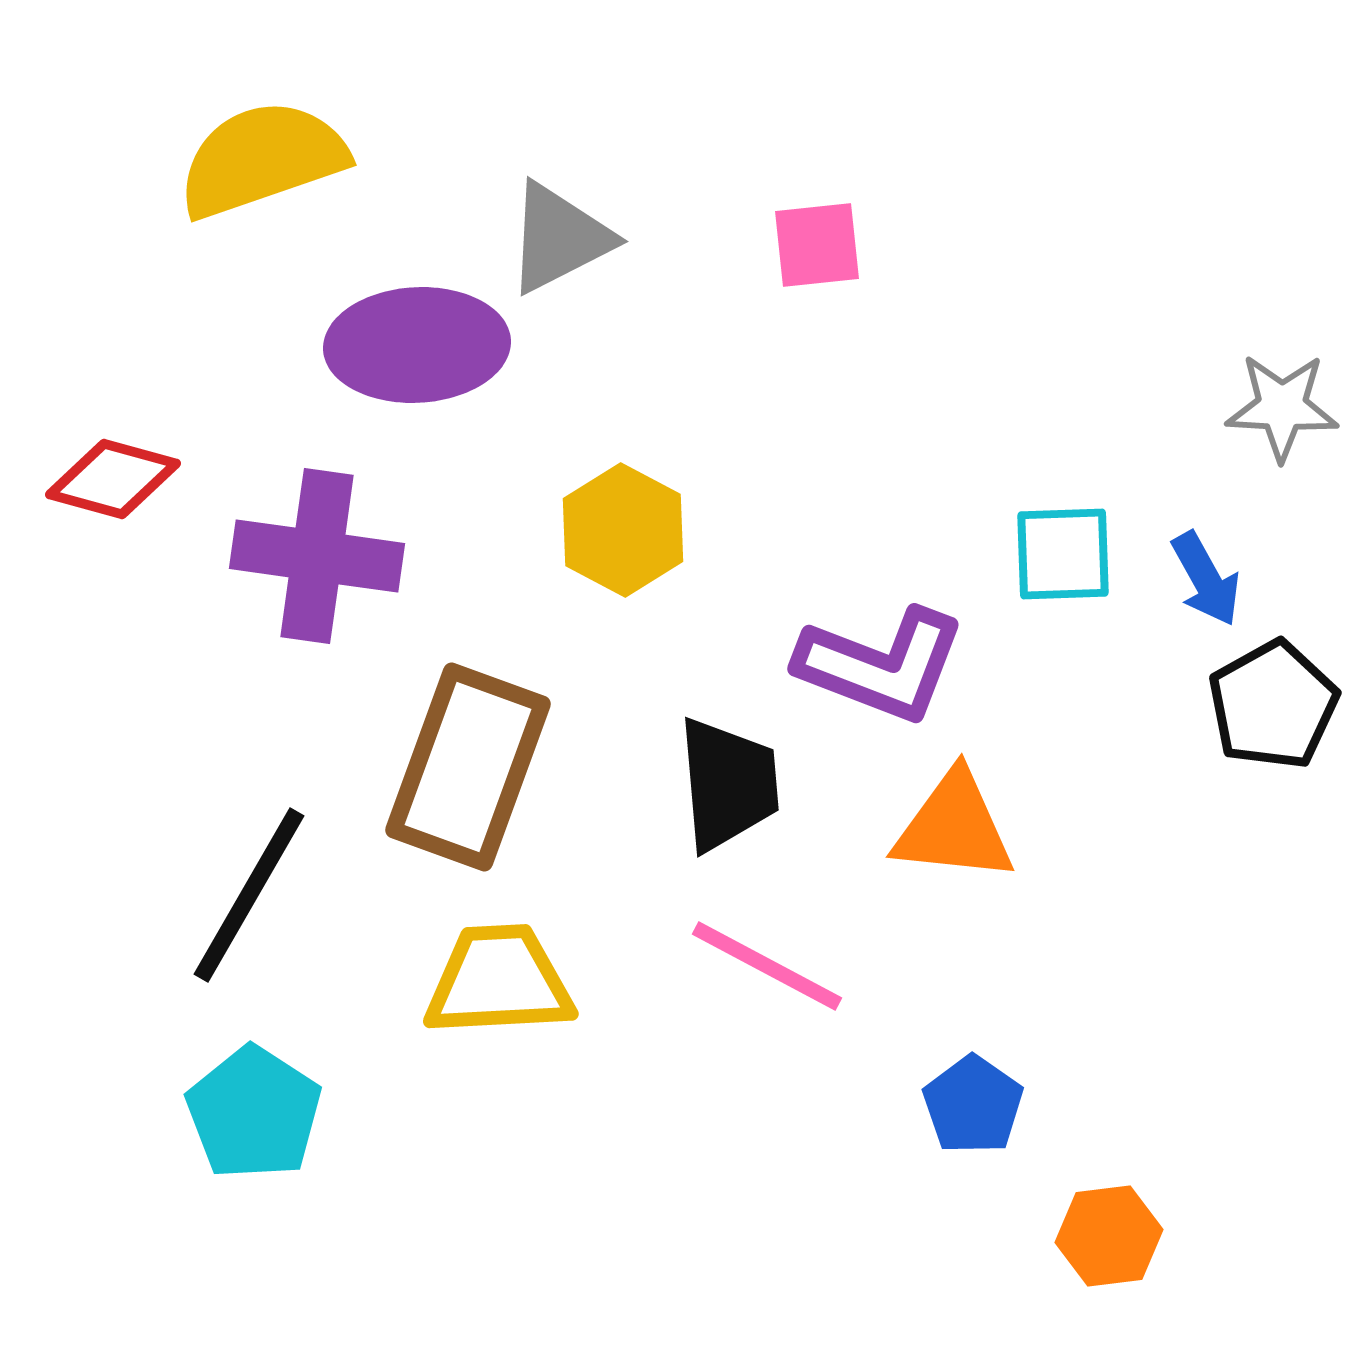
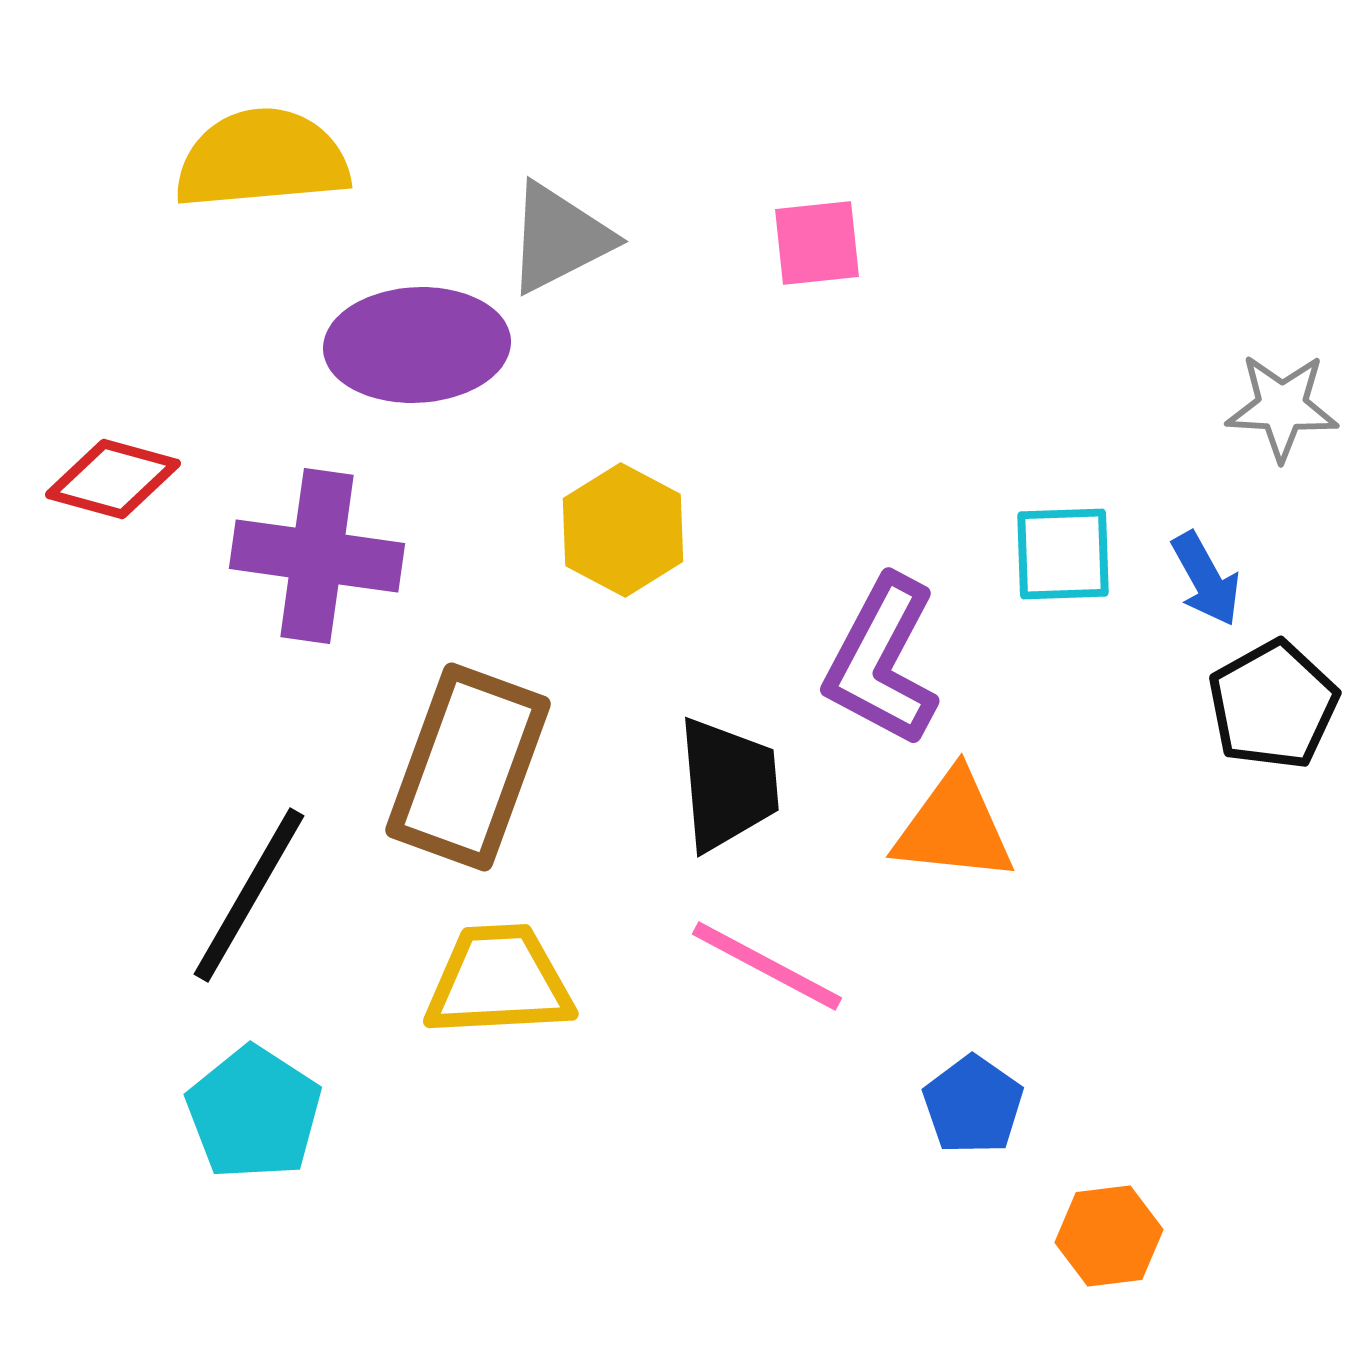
yellow semicircle: rotated 14 degrees clockwise
pink square: moved 2 px up
purple L-shape: moved 1 px right, 4 px up; rotated 97 degrees clockwise
